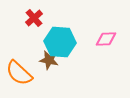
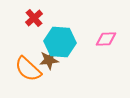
brown star: rotated 18 degrees counterclockwise
orange semicircle: moved 9 px right, 4 px up
